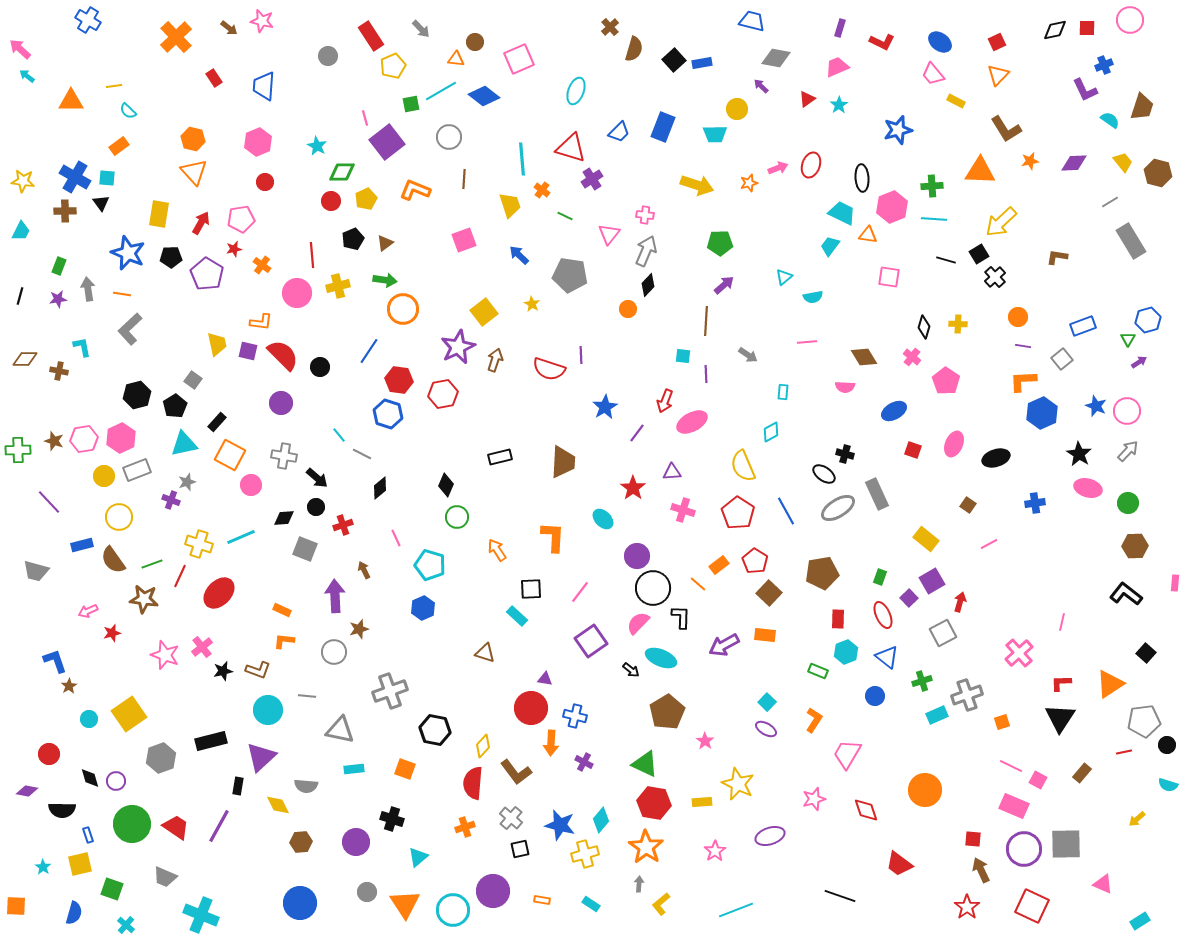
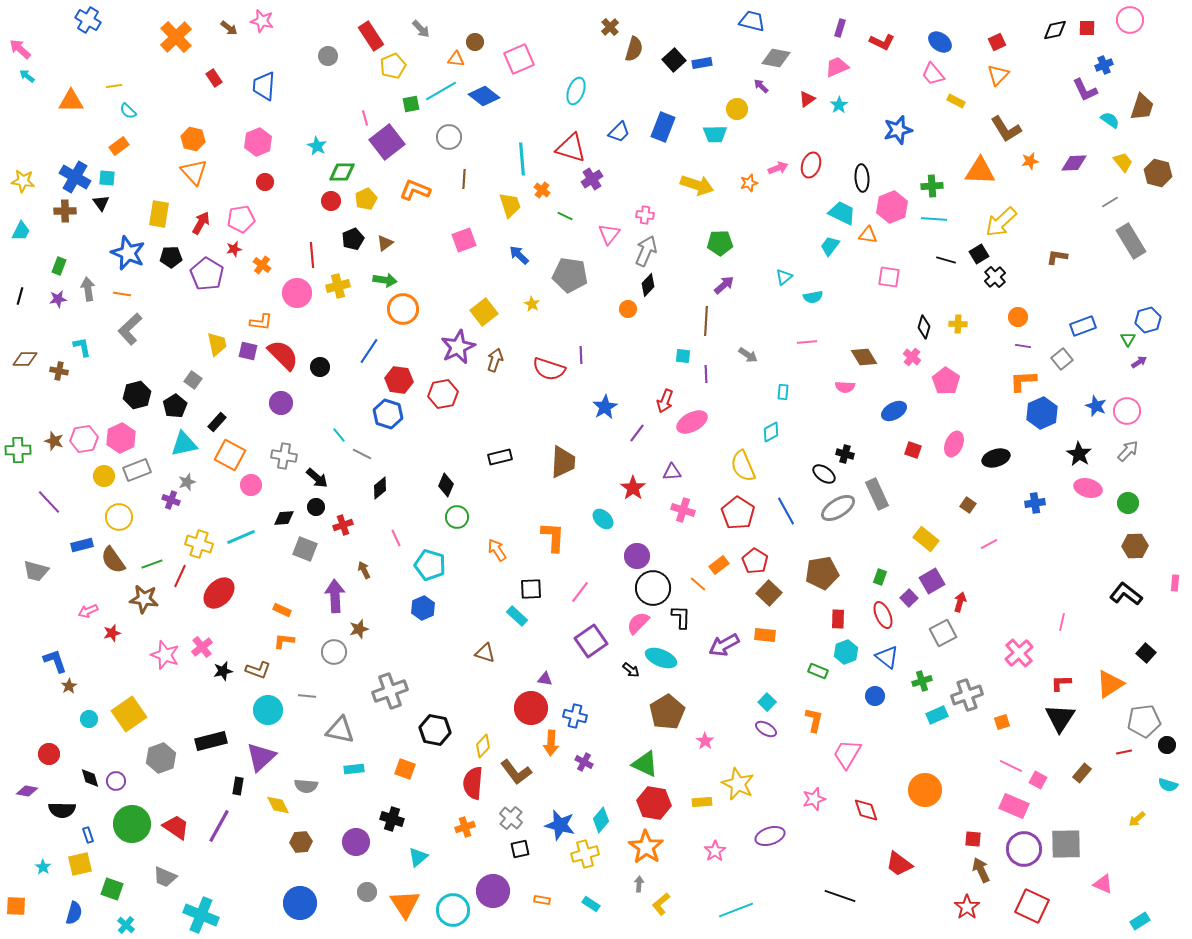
orange L-shape at (814, 720): rotated 20 degrees counterclockwise
